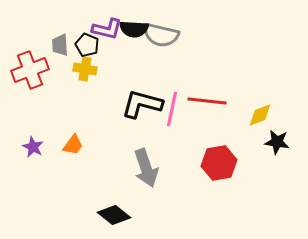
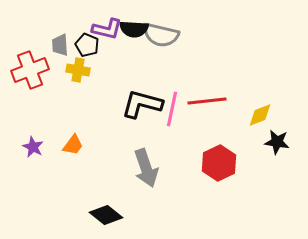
yellow cross: moved 7 px left, 1 px down
red line: rotated 12 degrees counterclockwise
red hexagon: rotated 16 degrees counterclockwise
black diamond: moved 8 px left
